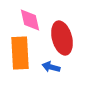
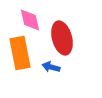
orange rectangle: rotated 8 degrees counterclockwise
